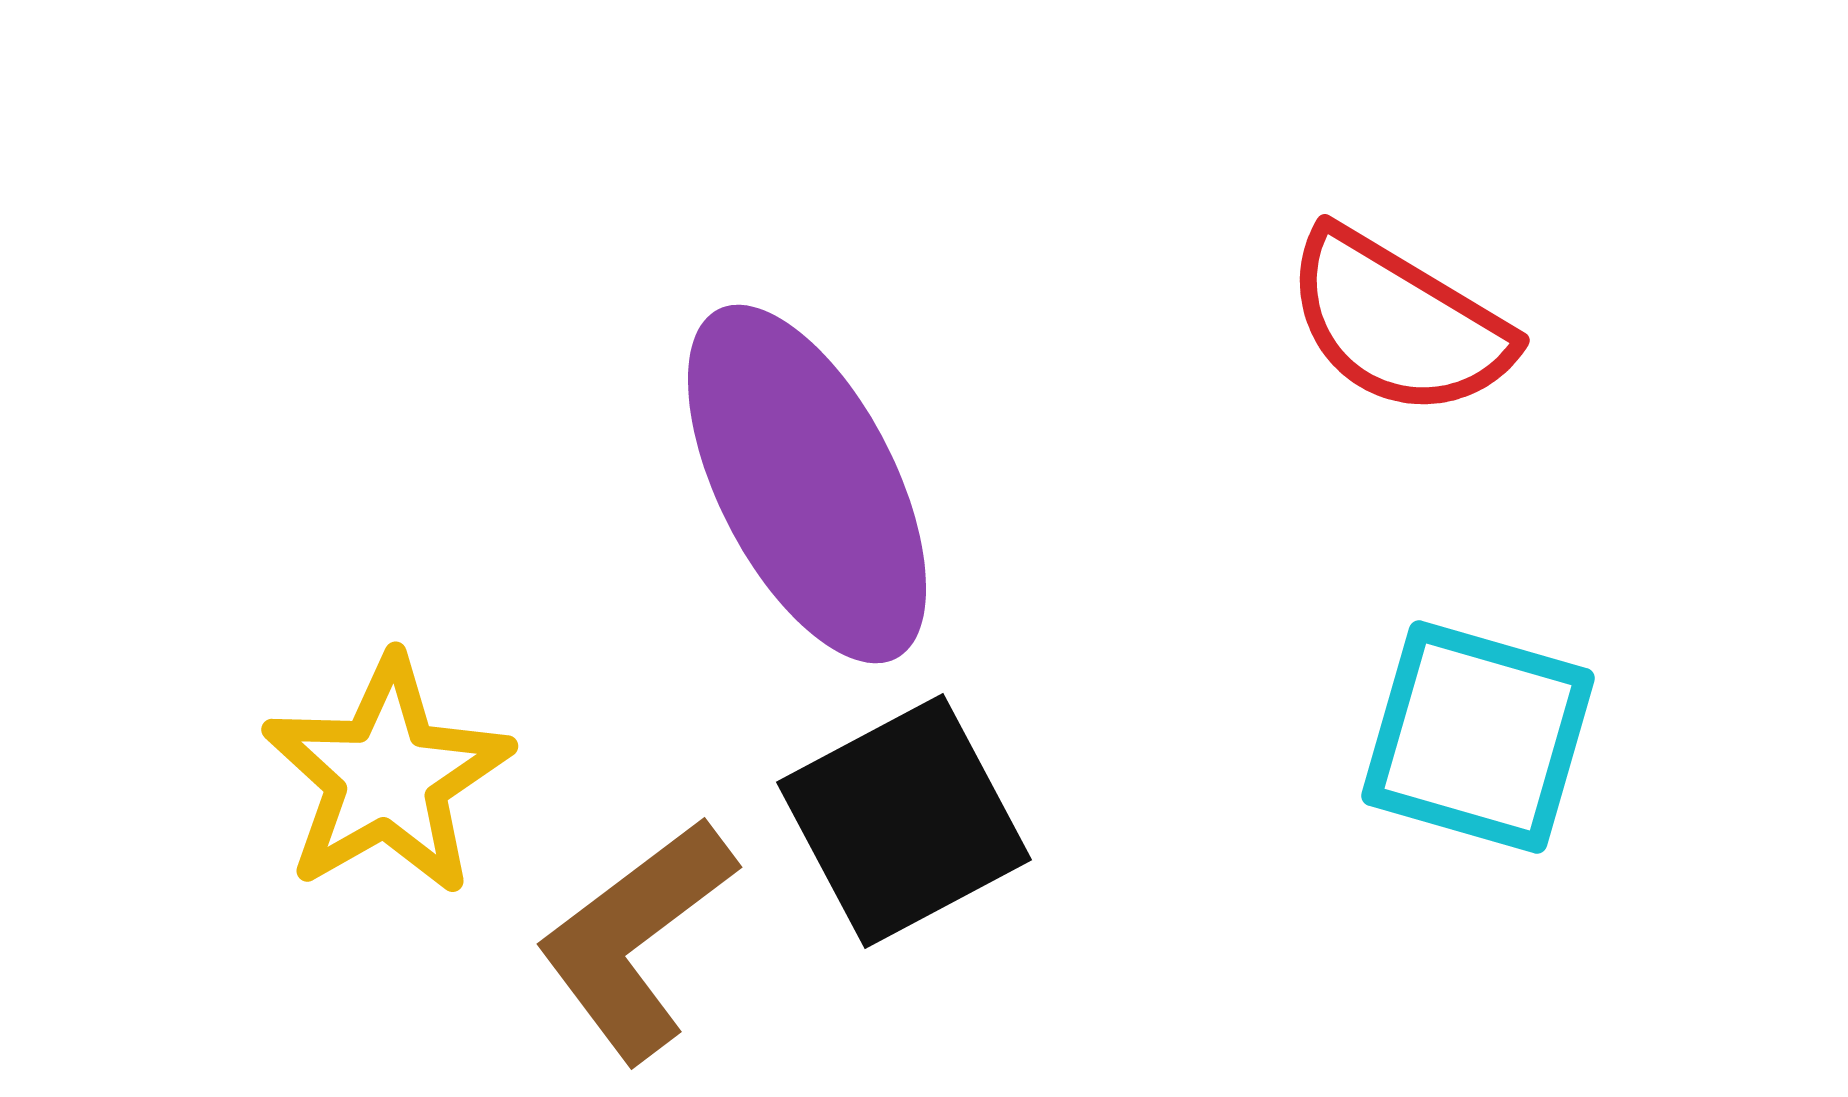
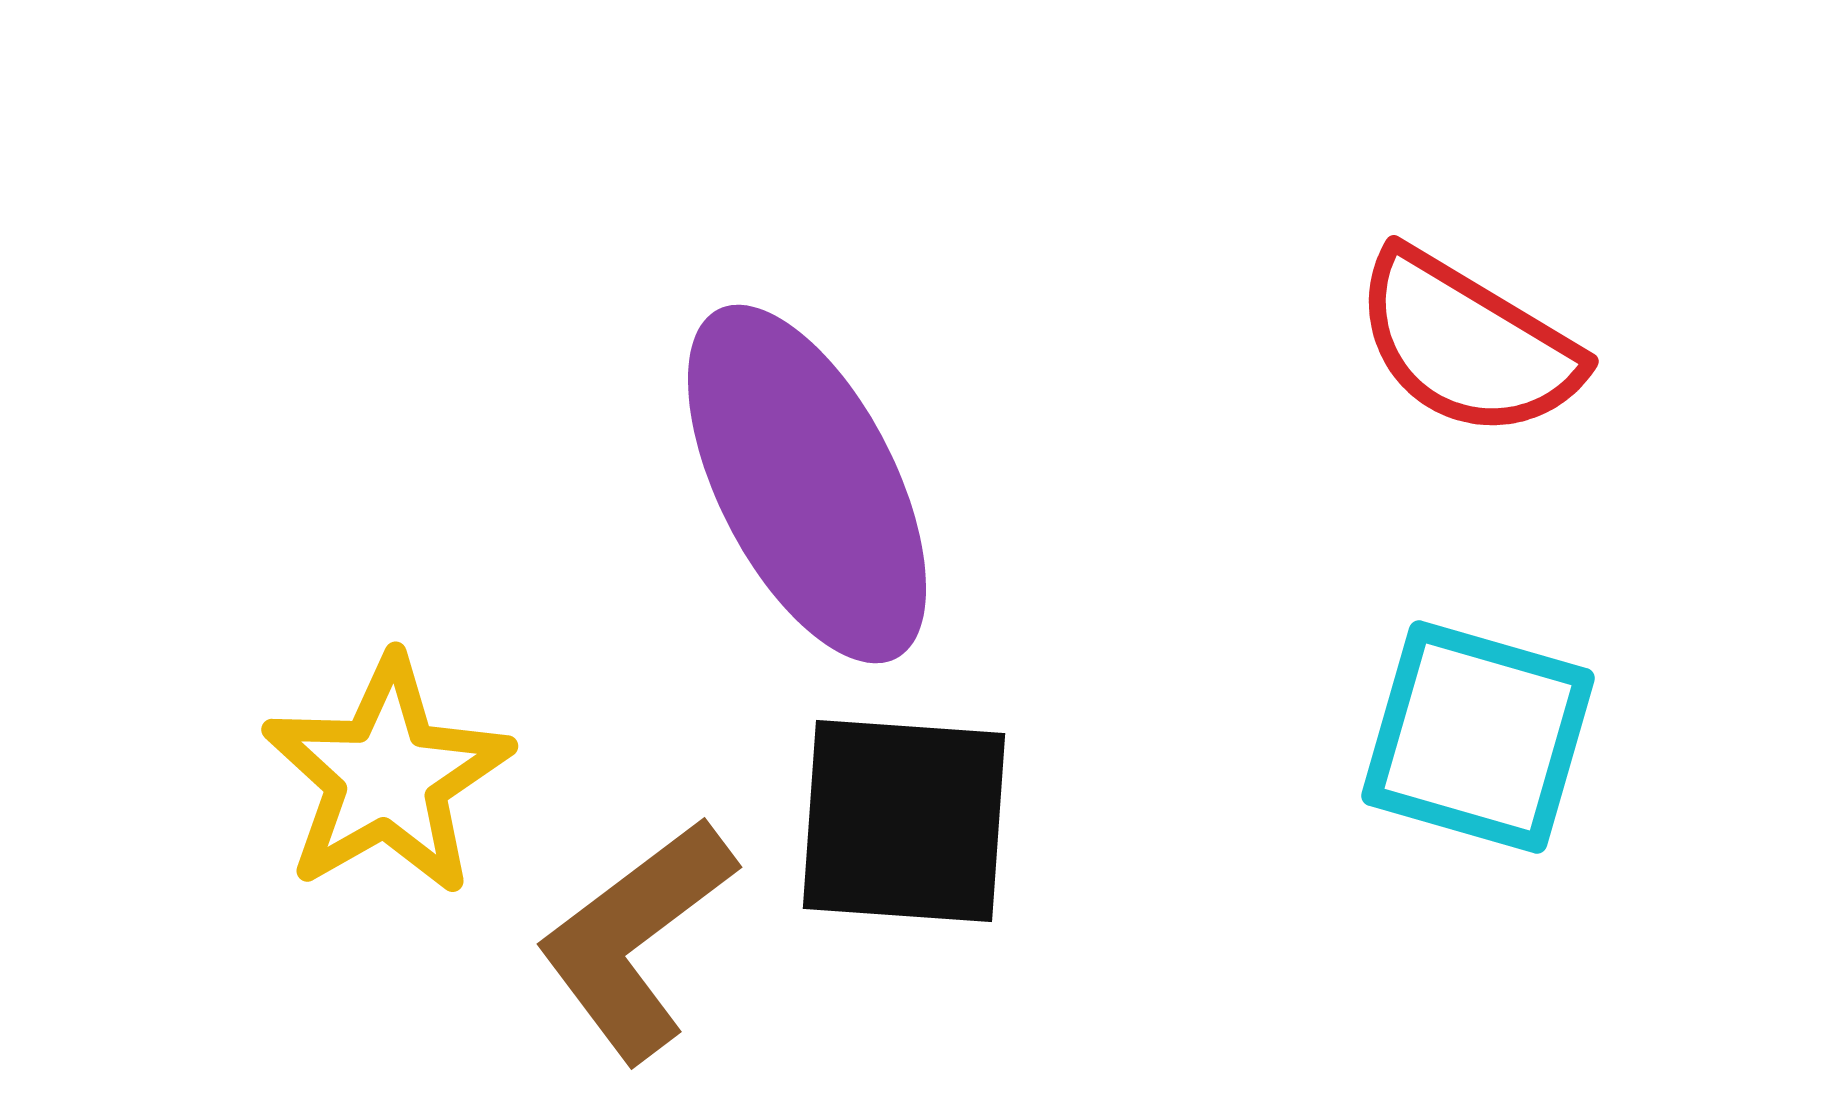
red semicircle: moved 69 px right, 21 px down
black square: rotated 32 degrees clockwise
